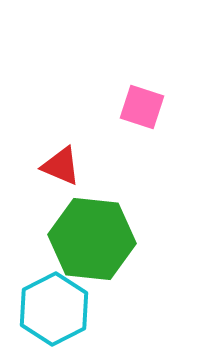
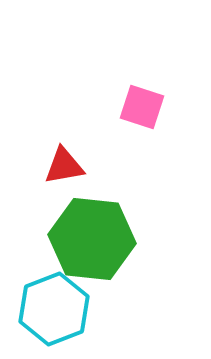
red triangle: moved 3 px right; rotated 33 degrees counterclockwise
cyan hexagon: rotated 6 degrees clockwise
